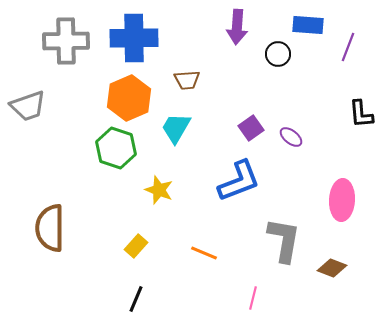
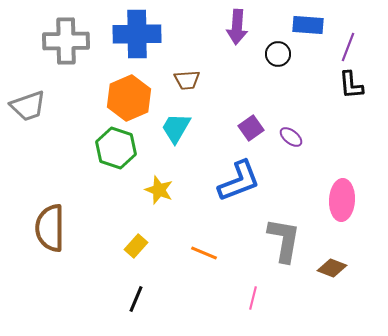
blue cross: moved 3 px right, 4 px up
black L-shape: moved 10 px left, 29 px up
